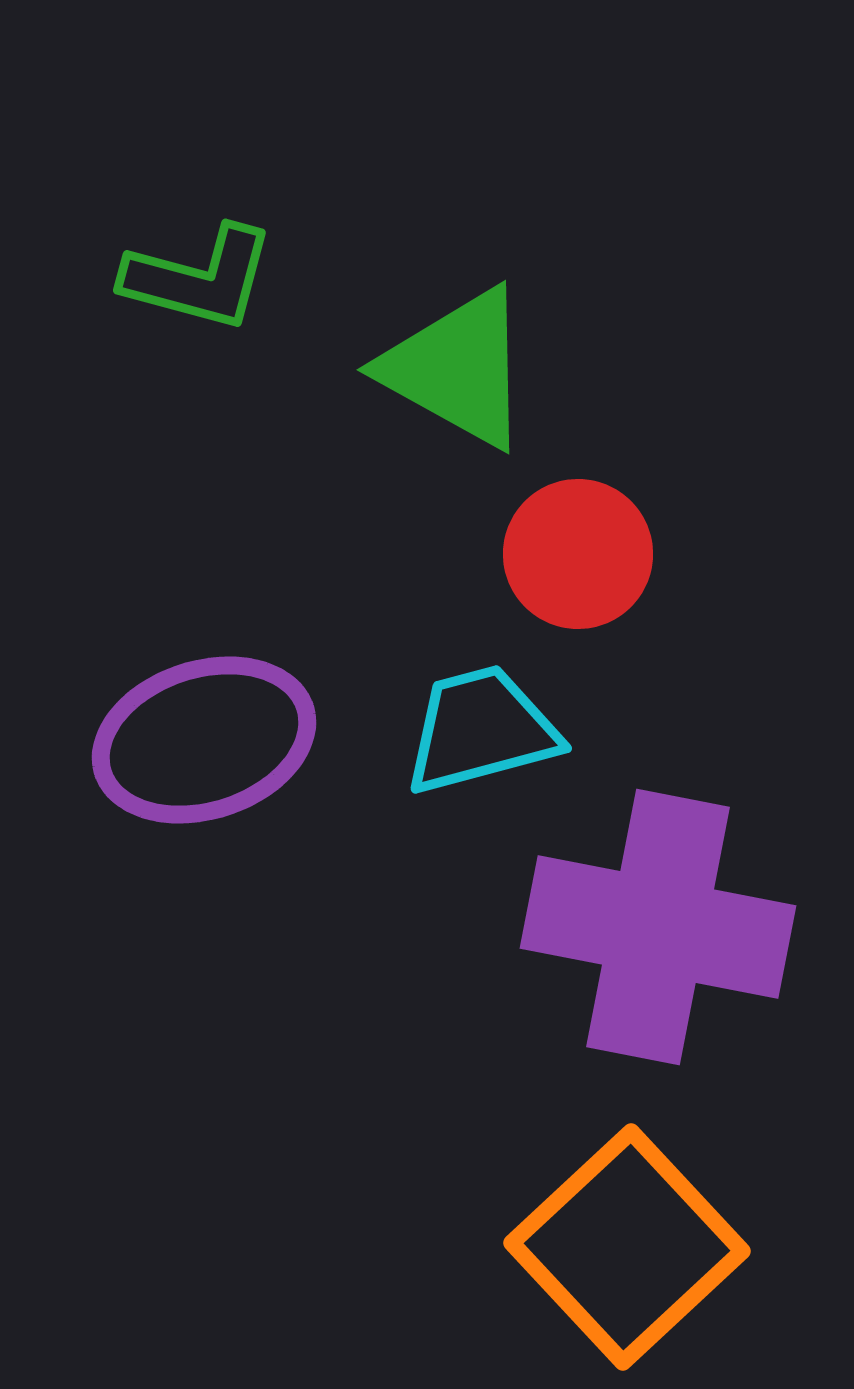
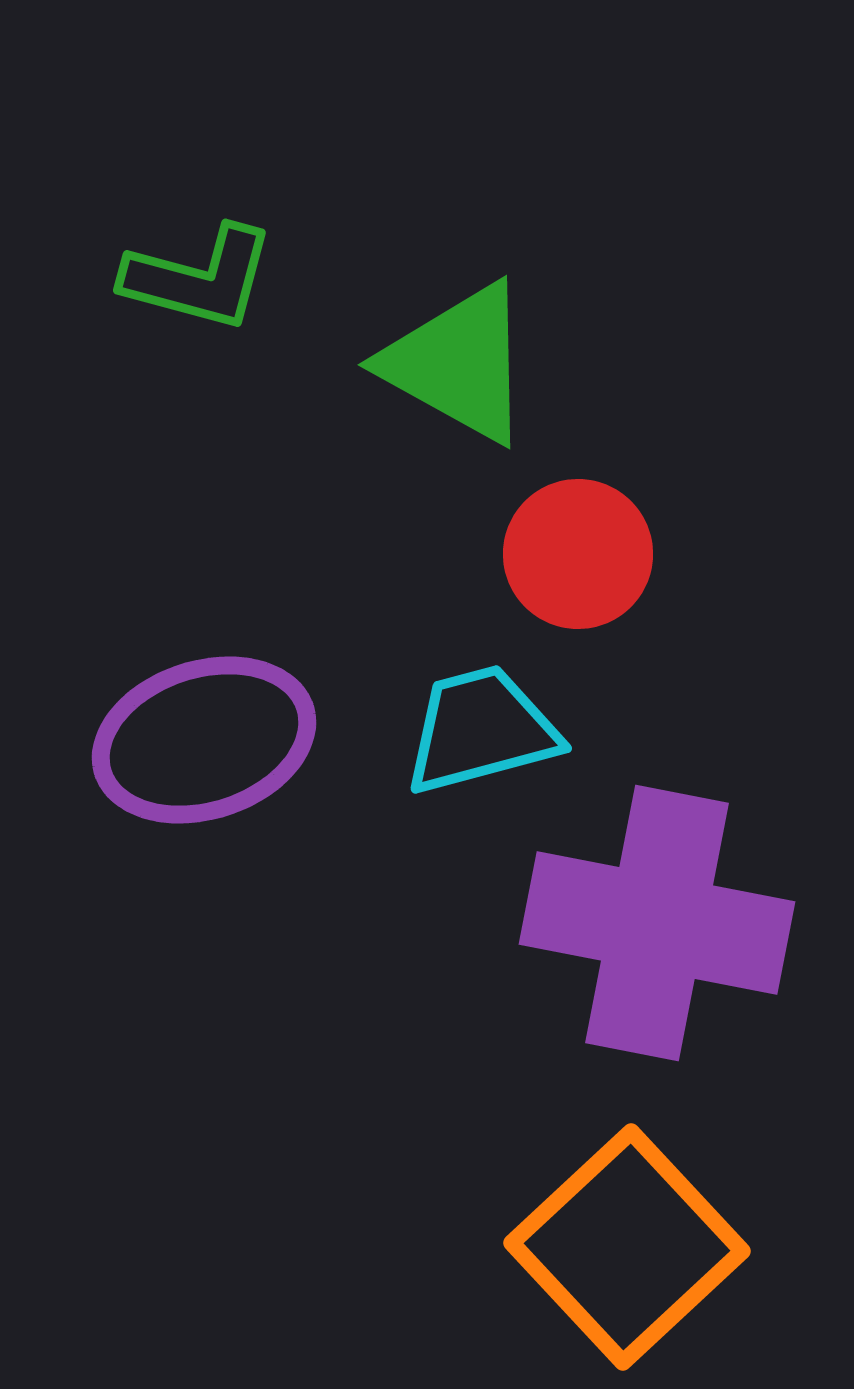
green triangle: moved 1 px right, 5 px up
purple cross: moved 1 px left, 4 px up
